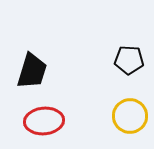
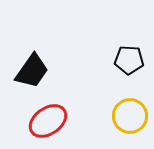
black trapezoid: rotated 18 degrees clockwise
red ellipse: moved 4 px right; rotated 30 degrees counterclockwise
